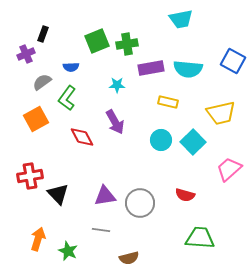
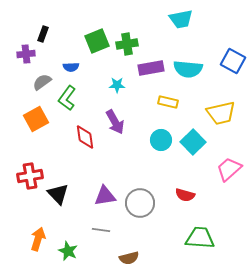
purple cross: rotated 18 degrees clockwise
red diamond: moved 3 px right; rotated 20 degrees clockwise
